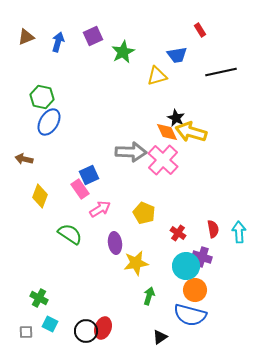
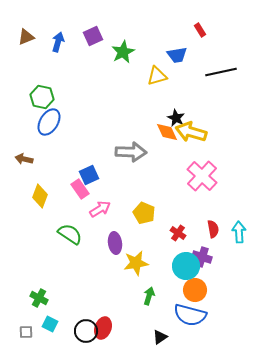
pink cross: moved 39 px right, 16 px down
